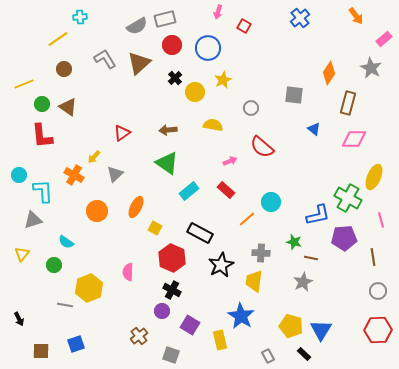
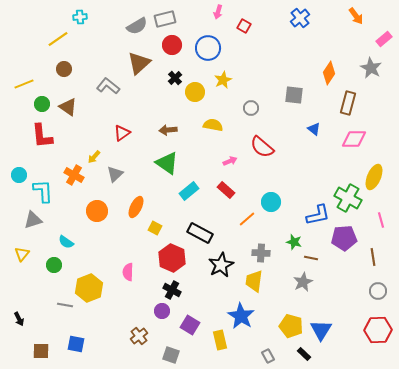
gray L-shape at (105, 59): moved 3 px right, 27 px down; rotated 20 degrees counterclockwise
blue square at (76, 344): rotated 30 degrees clockwise
